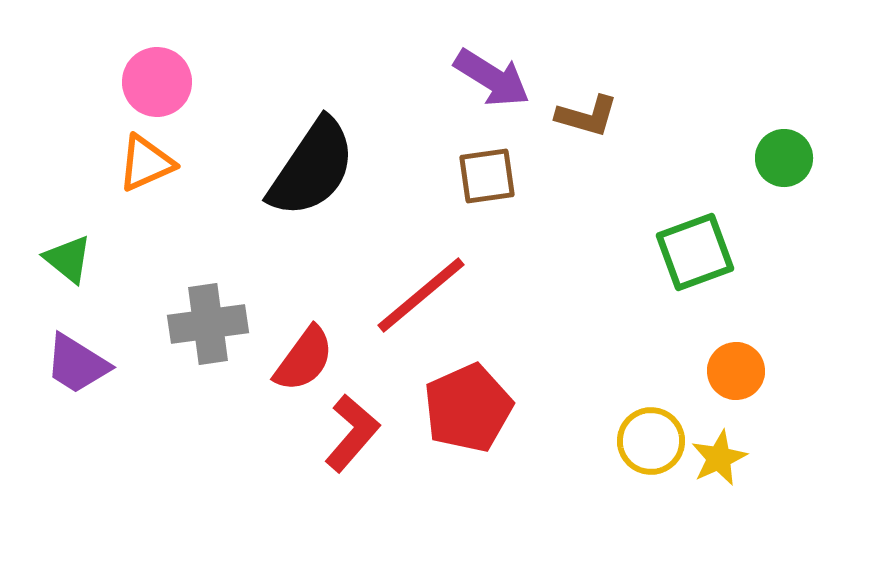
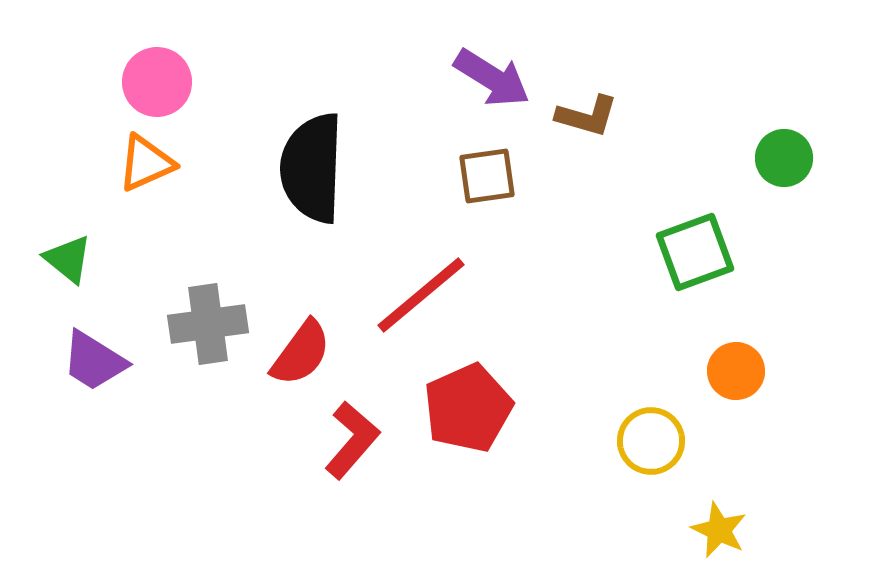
black semicircle: rotated 148 degrees clockwise
red semicircle: moved 3 px left, 6 px up
purple trapezoid: moved 17 px right, 3 px up
red L-shape: moved 7 px down
yellow star: moved 72 px down; rotated 22 degrees counterclockwise
